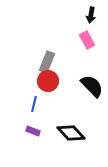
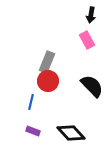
blue line: moved 3 px left, 2 px up
